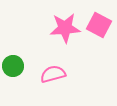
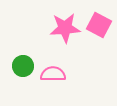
green circle: moved 10 px right
pink semicircle: rotated 15 degrees clockwise
